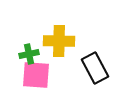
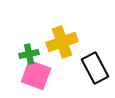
yellow cross: moved 3 px right, 1 px down; rotated 20 degrees counterclockwise
pink square: rotated 16 degrees clockwise
